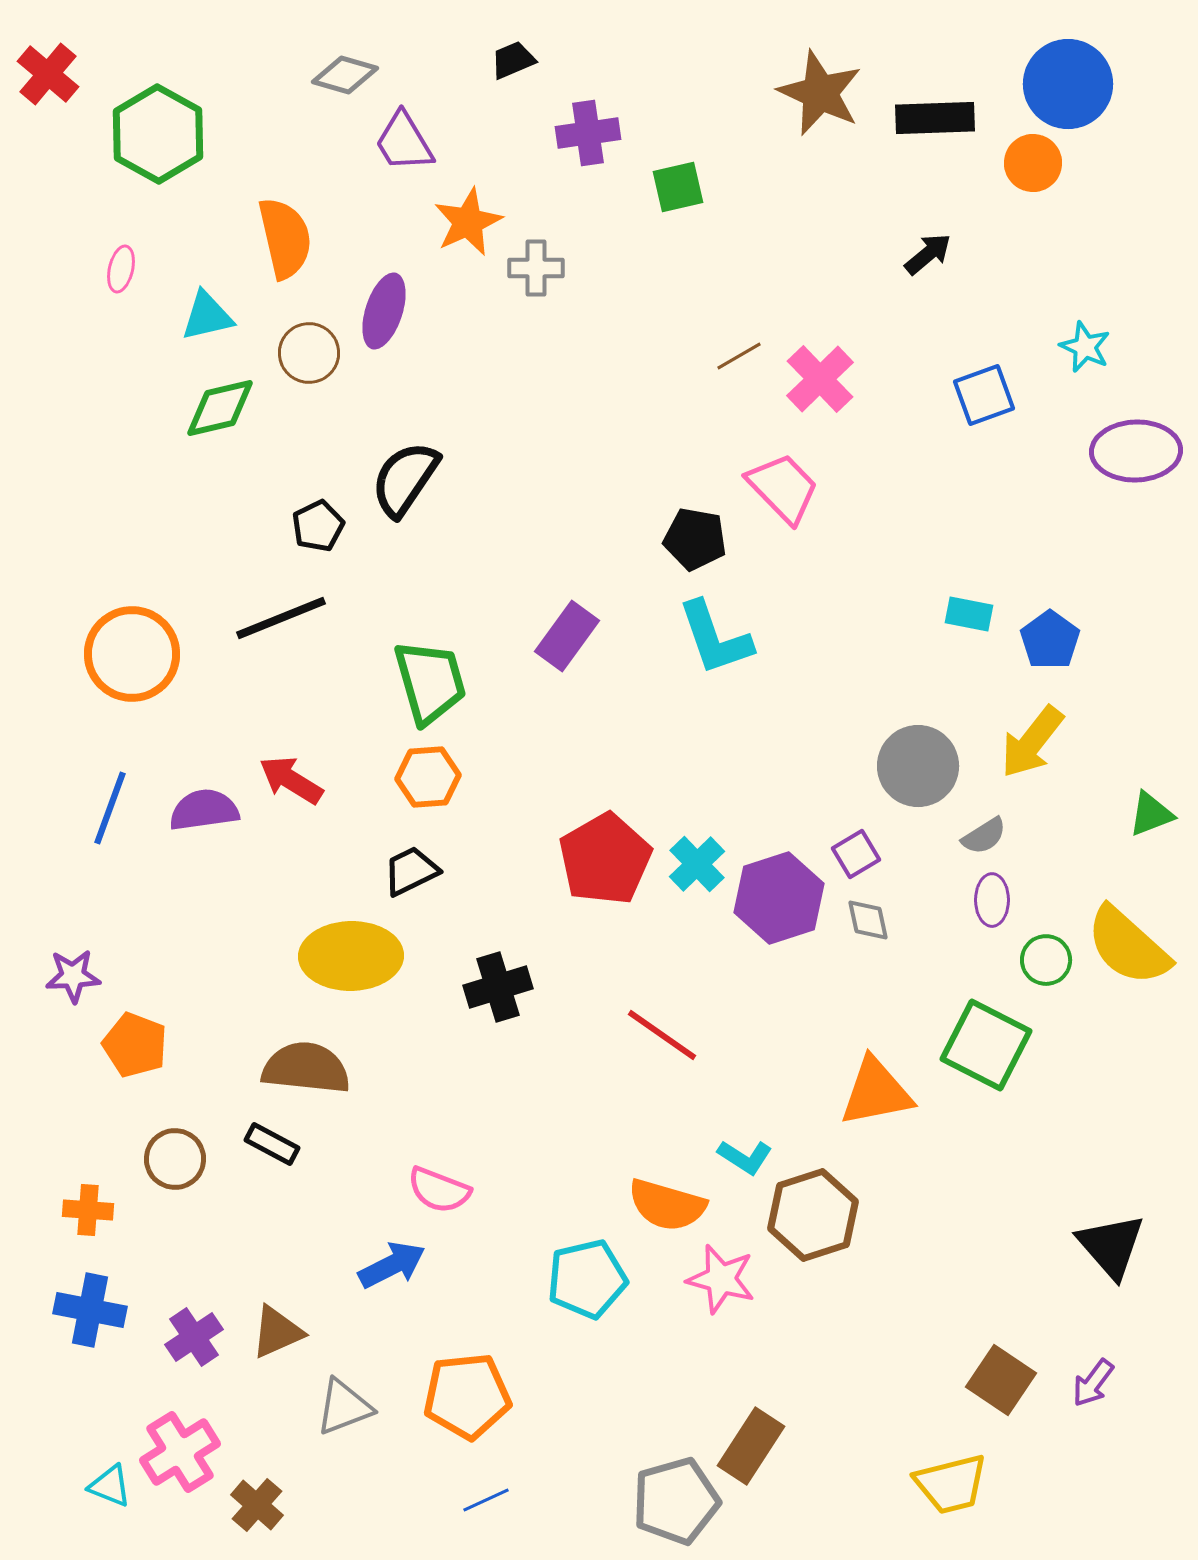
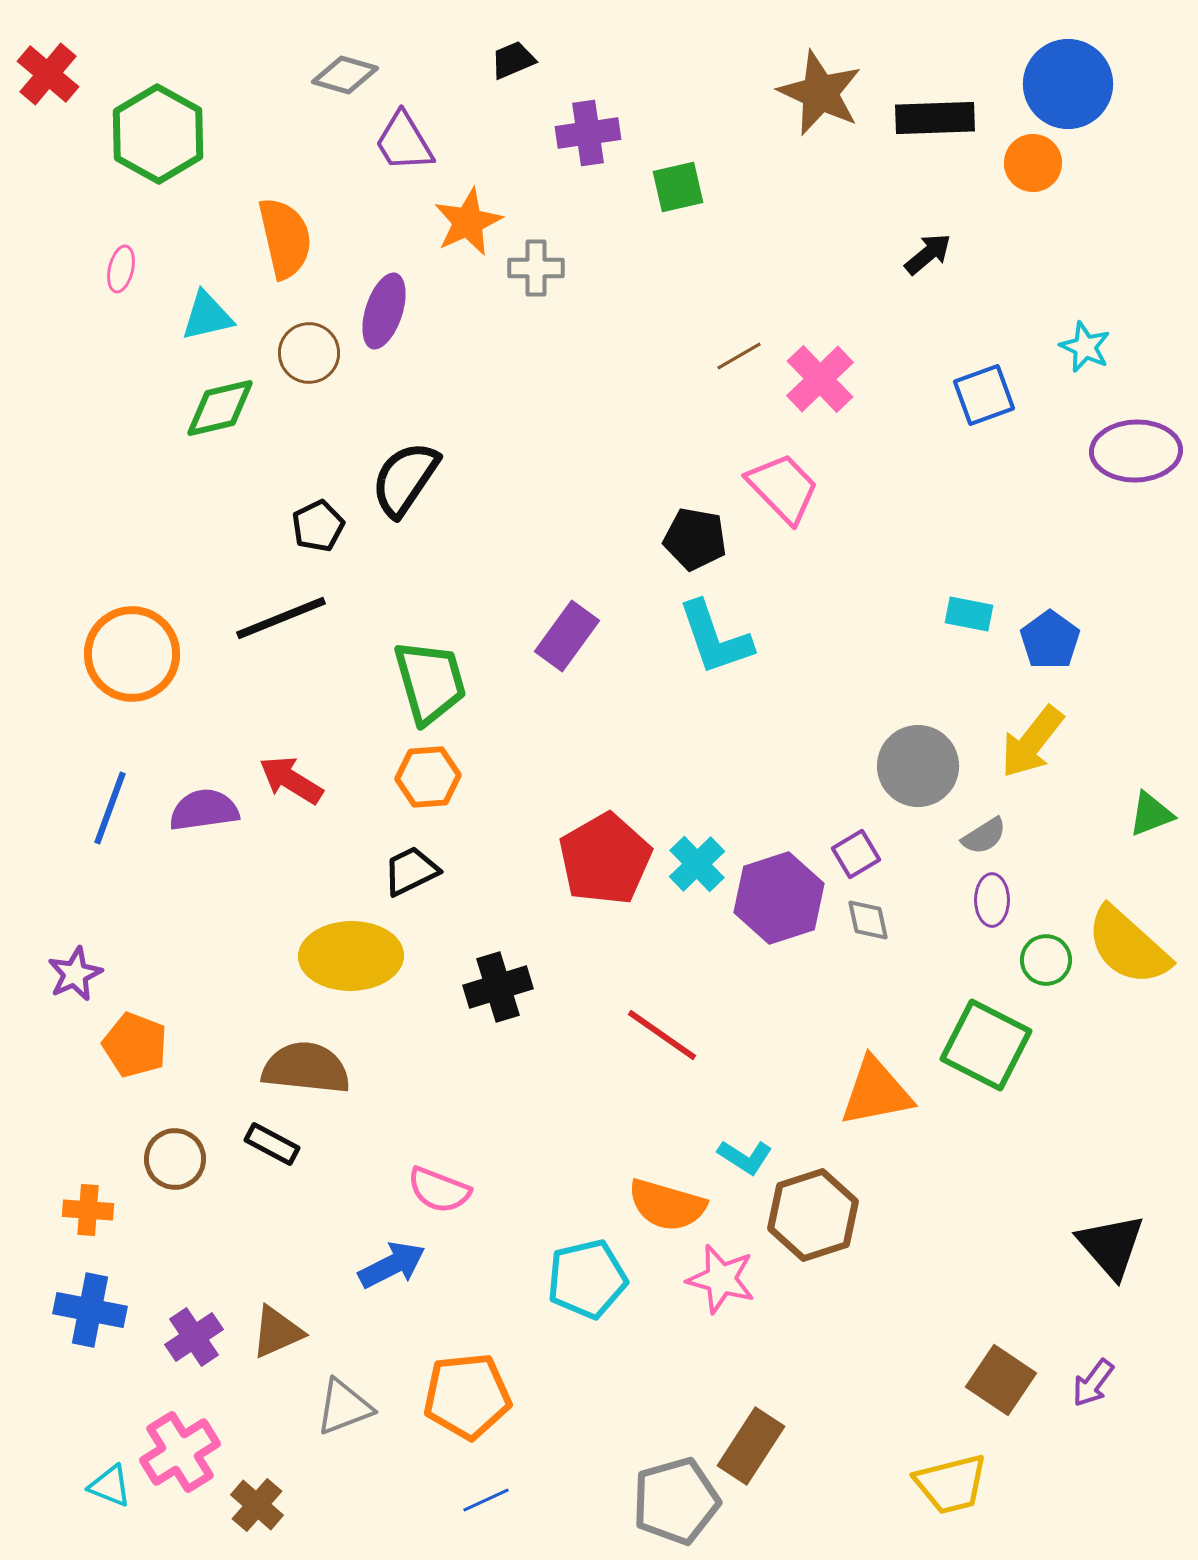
purple star at (73, 976): moved 2 px right, 2 px up; rotated 22 degrees counterclockwise
